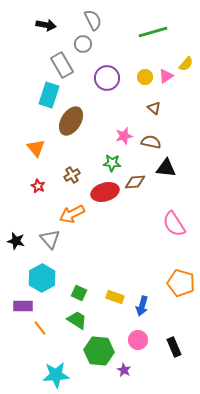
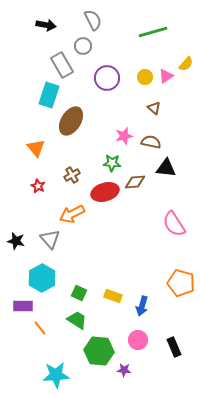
gray circle: moved 2 px down
yellow rectangle: moved 2 px left, 1 px up
purple star: rotated 24 degrees counterclockwise
